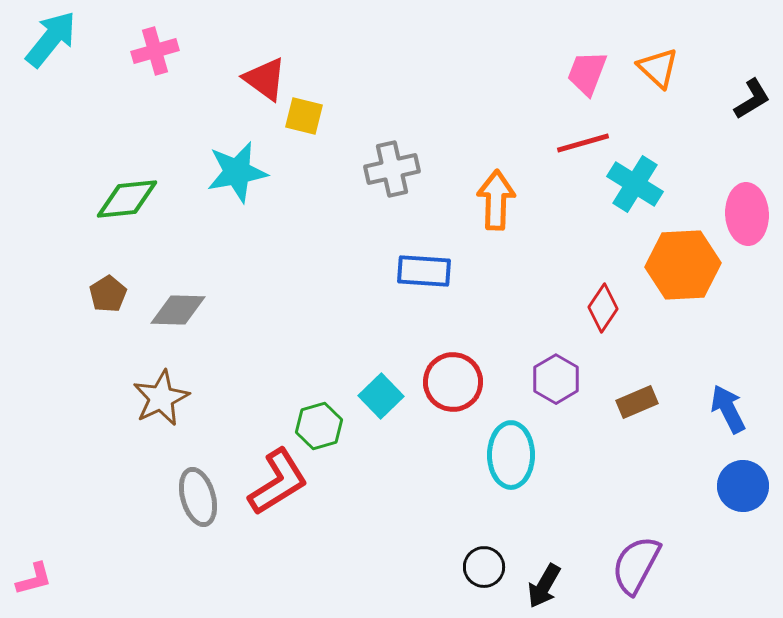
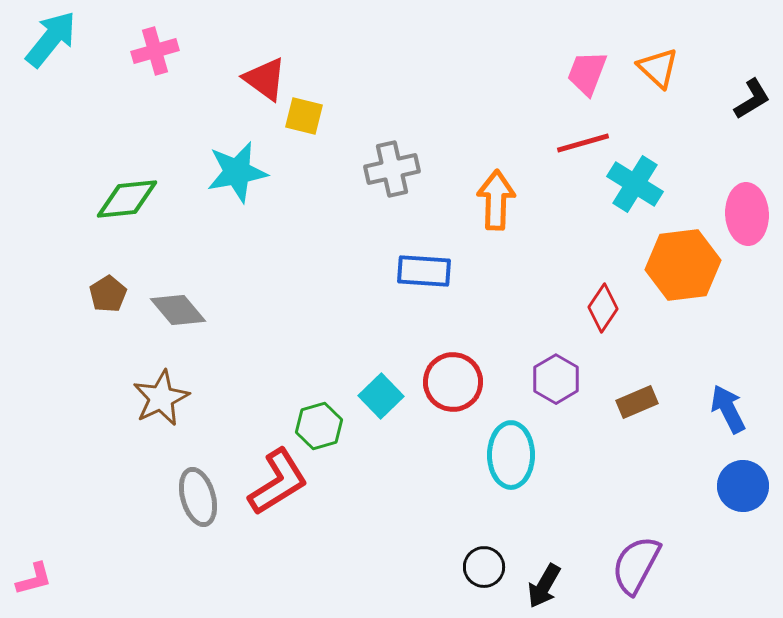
orange hexagon: rotated 4 degrees counterclockwise
gray diamond: rotated 48 degrees clockwise
